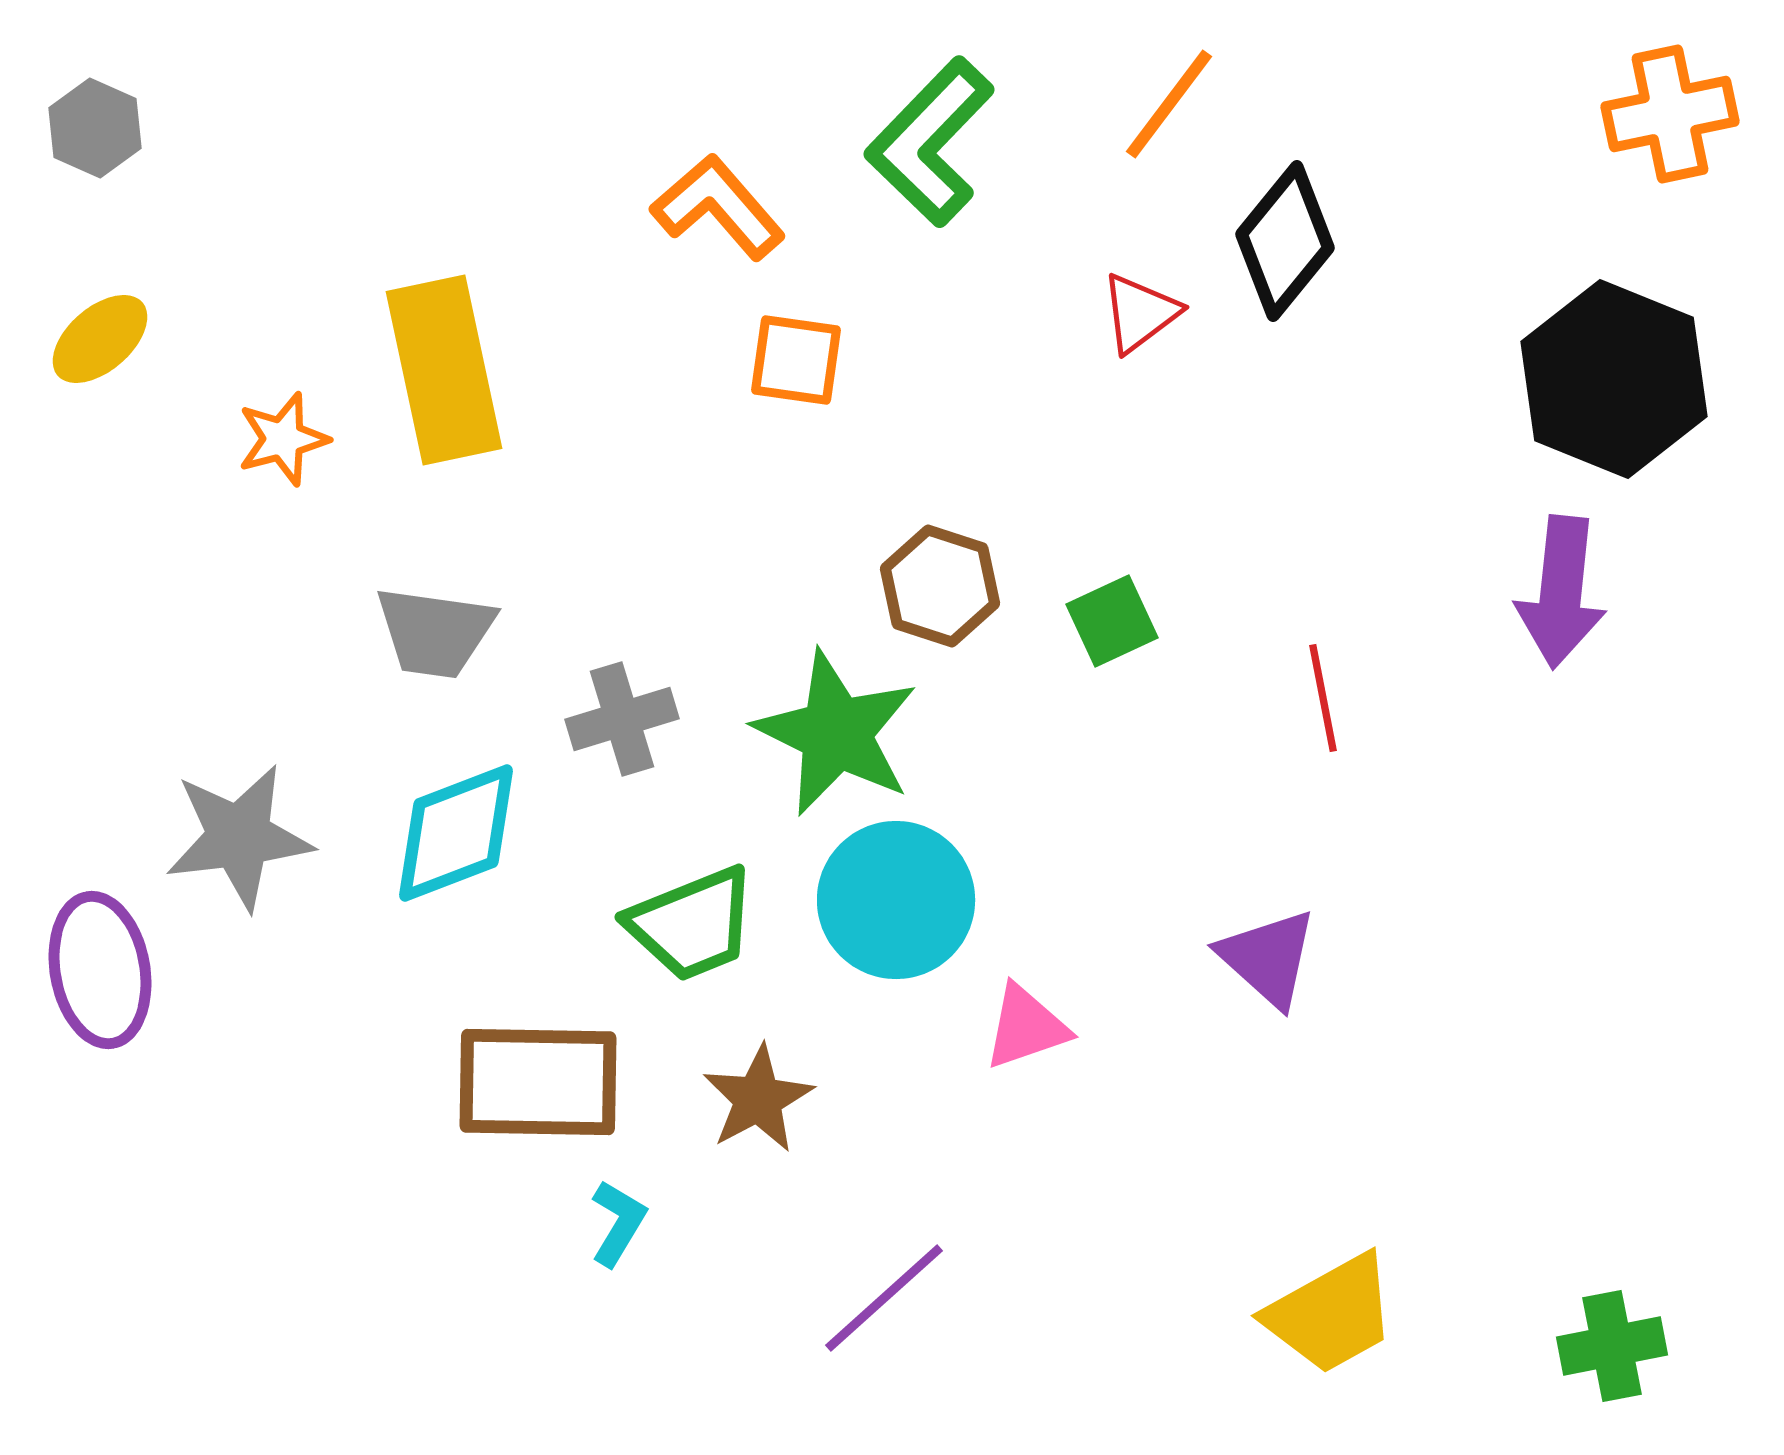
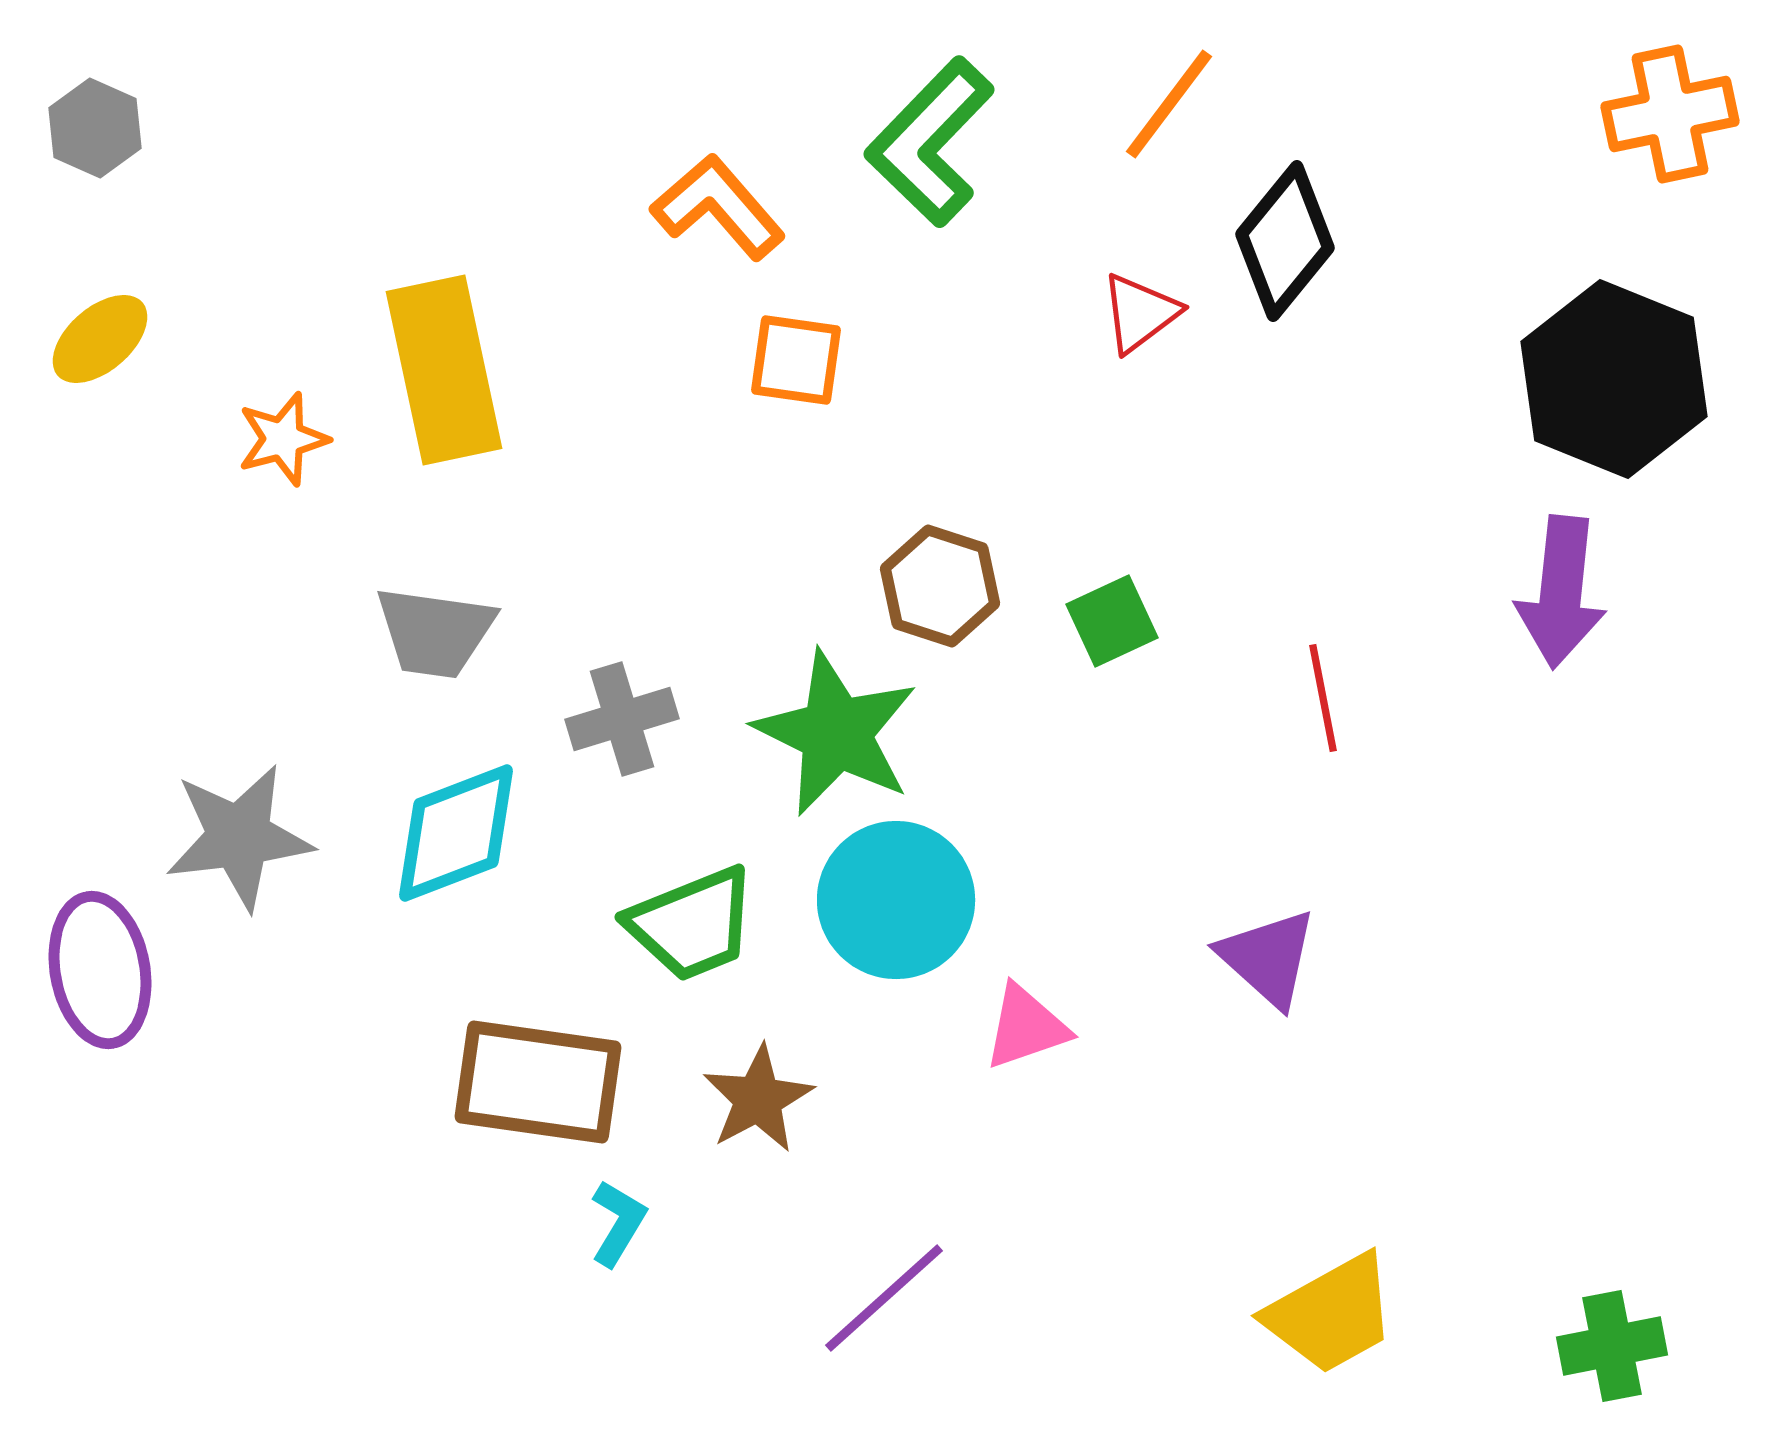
brown rectangle: rotated 7 degrees clockwise
